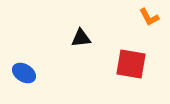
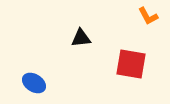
orange L-shape: moved 1 px left, 1 px up
blue ellipse: moved 10 px right, 10 px down
